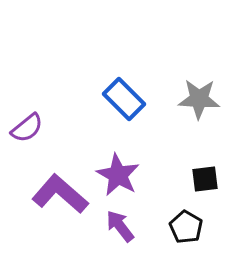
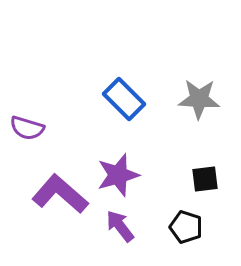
purple semicircle: rotated 56 degrees clockwise
purple star: rotated 27 degrees clockwise
black pentagon: rotated 12 degrees counterclockwise
